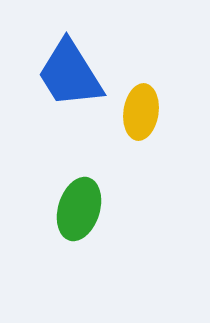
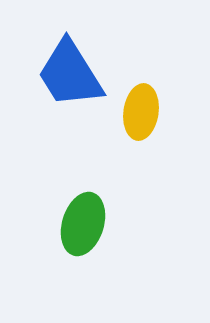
green ellipse: moved 4 px right, 15 px down
